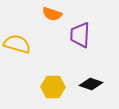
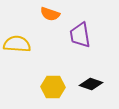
orange semicircle: moved 2 px left
purple trapezoid: rotated 12 degrees counterclockwise
yellow semicircle: rotated 12 degrees counterclockwise
